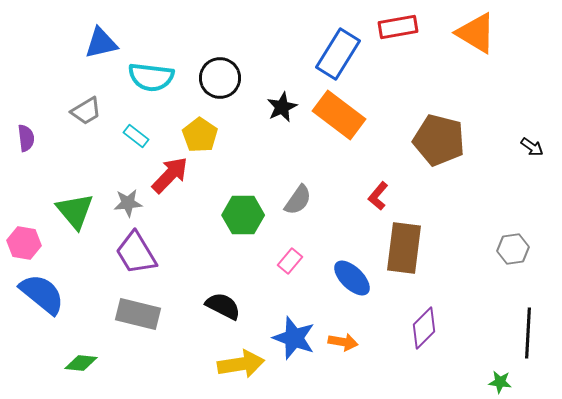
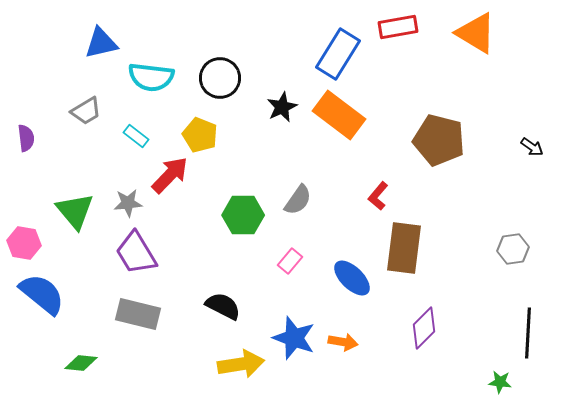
yellow pentagon: rotated 12 degrees counterclockwise
